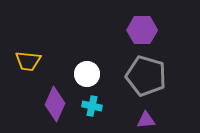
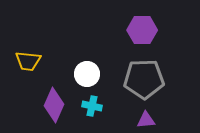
gray pentagon: moved 2 px left, 3 px down; rotated 18 degrees counterclockwise
purple diamond: moved 1 px left, 1 px down
